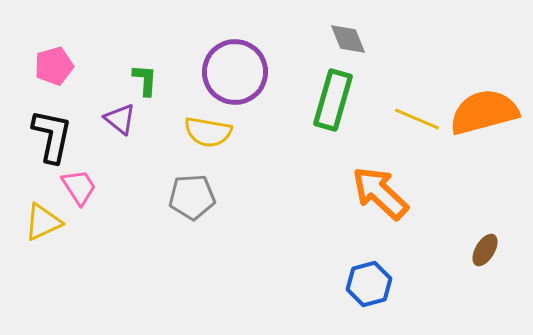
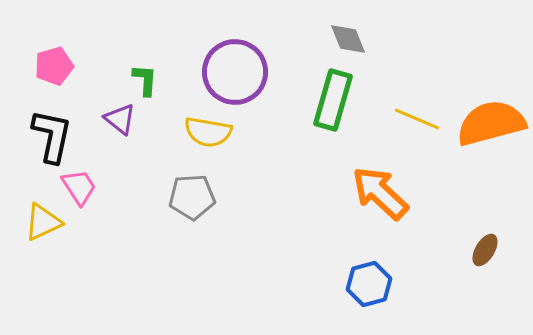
orange semicircle: moved 7 px right, 11 px down
